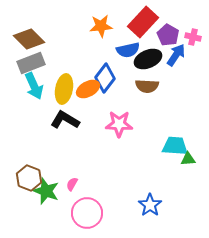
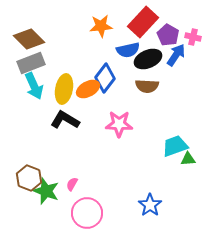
cyan trapezoid: rotated 24 degrees counterclockwise
